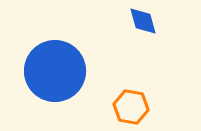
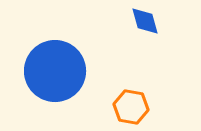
blue diamond: moved 2 px right
